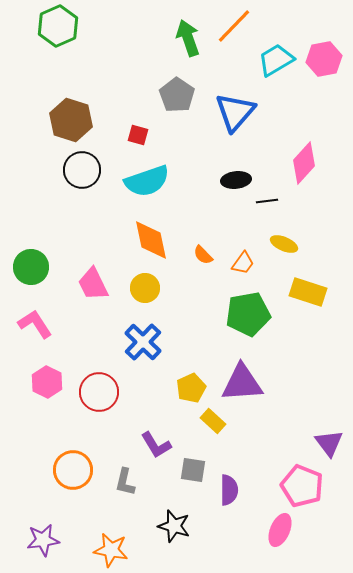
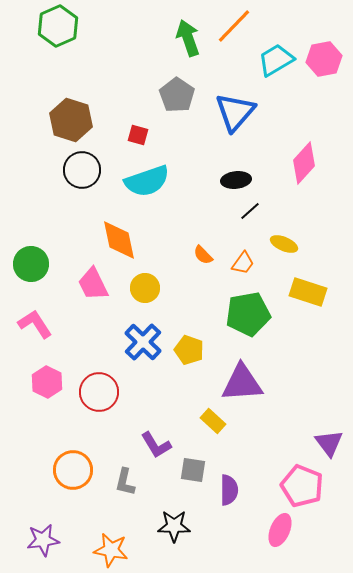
black line at (267, 201): moved 17 px left, 10 px down; rotated 35 degrees counterclockwise
orange diamond at (151, 240): moved 32 px left
green circle at (31, 267): moved 3 px up
yellow pentagon at (191, 388): moved 2 px left, 38 px up; rotated 28 degrees counterclockwise
black star at (174, 526): rotated 16 degrees counterclockwise
